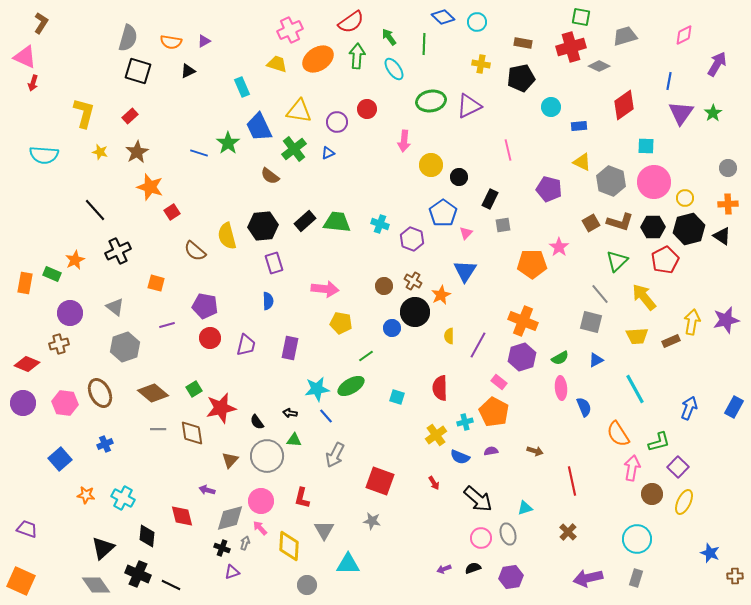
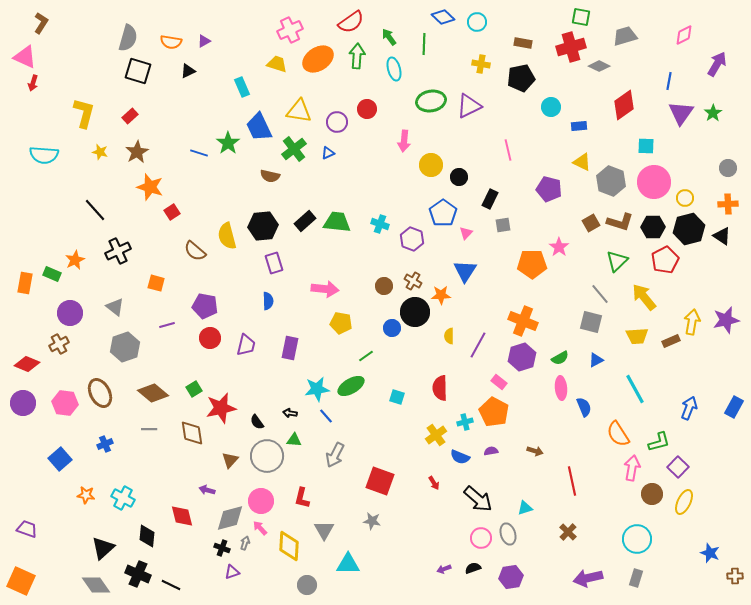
cyan ellipse at (394, 69): rotated 20 degrees clockwise
brown semicircle at (270, 176): rotated 24 degrees counterclockwise
orange star at (441, 295): rotated 24 degrees clockwise
brown cross at (59, 344): rotated 12 degrees counterclockwise
gray line at (158, 429): moved 9 px left
